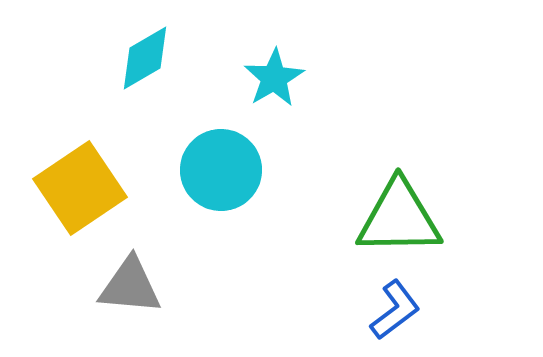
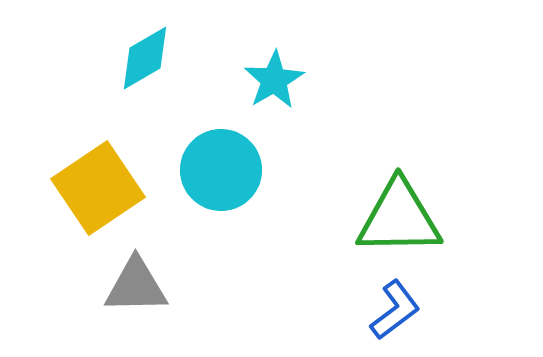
cyan star: moved 2 px down
yellow square: moved 18 px right
gray triangle: moved 6 px right; rotated 6 degrees counterclockwise
